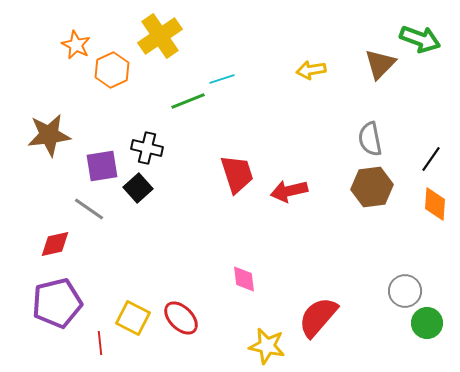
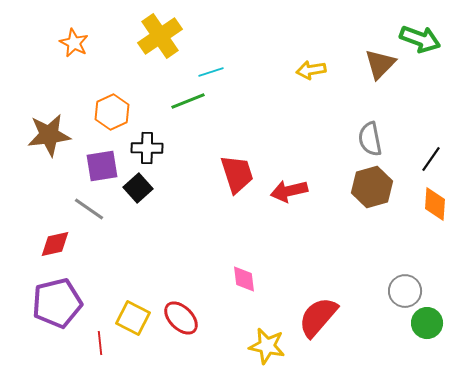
orange star: moved 2 px left, 2 px up
orange hexagon: moved 42 px down
cyan line: moved 11 px left, 7 px up
black cross: rotated 12 degrees counterclockwise
brown hexagon: rotated 9 degrees counterclockwise
